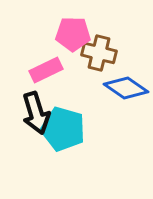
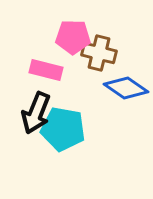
pink pentagon: moved 3 px down
pink rectangle: rotated 40 degrees clockwise
black arrow: rotated 39 degrees clockwise
cyan pentagon: rotated 6 degrees counterclockwise
